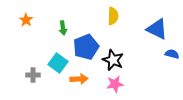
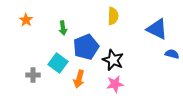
orange arrow: rotated 108 degrees clockwise
